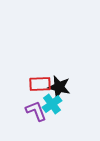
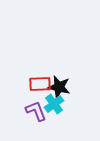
cyan cross: moved 2 px right
